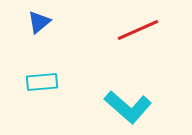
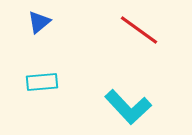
red line: moved 1 px right; rotated 60 degrees clockwise
cyan L-shape: rotated 6 degrees clockwise
